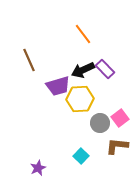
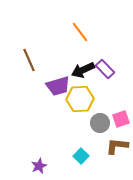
orange line: moved 3 px left, 2 px up
pink square: moved 1 px right, 1 px down; rotated 18 degrees clockwise
purple star: moved 1 px right, 2 px up
